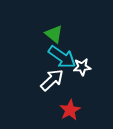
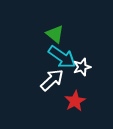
green triangle: moved 1 px right
white star: rotated 12 degrees counterclockwise
red star: moved 5 px right, 9 px up
